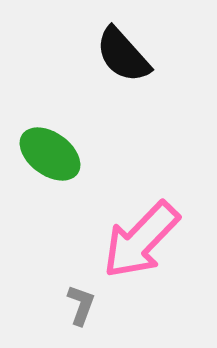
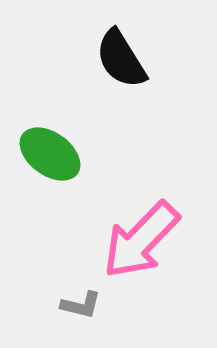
black semicircle: moved 2 px left, 4 px down; rotated 10 degrees clockwise
gray L-shape: rotated 84 degrees clockwise
